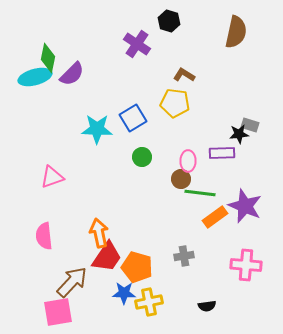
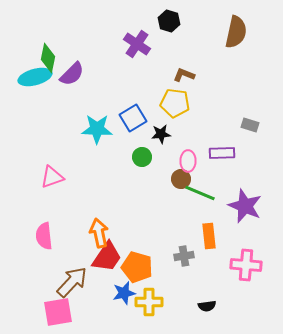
brown L-shape: rotated 10 degrees counterclockwise
black star: moved 78 px left
green line: rotated 16 degrees clockwise
orange rectangle: moved 6 px left, 19 px down; rotated 60 degrees counterclockwise
blue star: rotated 15 degrees counterclockwise
yellow cross: rotated 12 degrees clockwise
